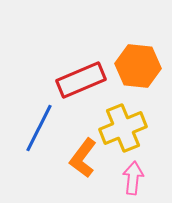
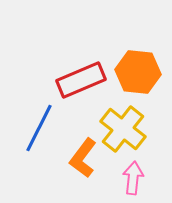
orange hexagon: moved 6 px down
yellow cross: moved 1 px down; rotated 30 degrees counterclockwise
